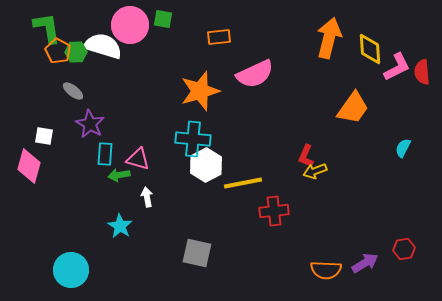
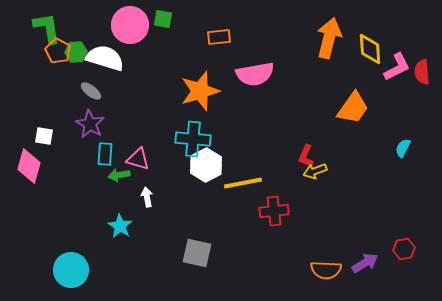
white semicircle: moved 2 px right, 12 px down
pink semicircle: rotated 15 degrees clockwise
gray ellipse: moved 18 px right
